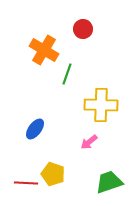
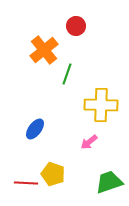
red circle: moved 7 px left, 3 px up
orange cross: rotated 20 degrees clockwise
